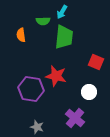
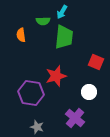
red star: rotated 30 degrees counterclockwise
purple hexagon: moved 4 px down
